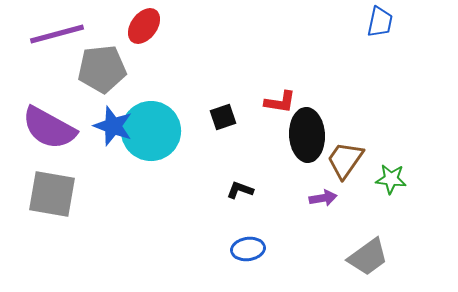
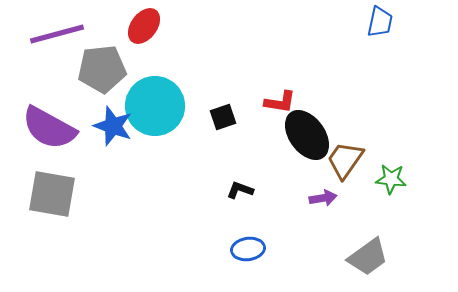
cyan circle: moved 4 px right, 25 px up
black ellipse: rotated 33 degrees counterclockwise
